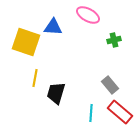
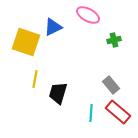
blue triangle: rotated 30 degrees counterclockwise
yellow line: moved 1 px down
gray rectangle: moved 1 px right
black trapezoid: moved 2 px right
red rectangle: moved 2 px left
